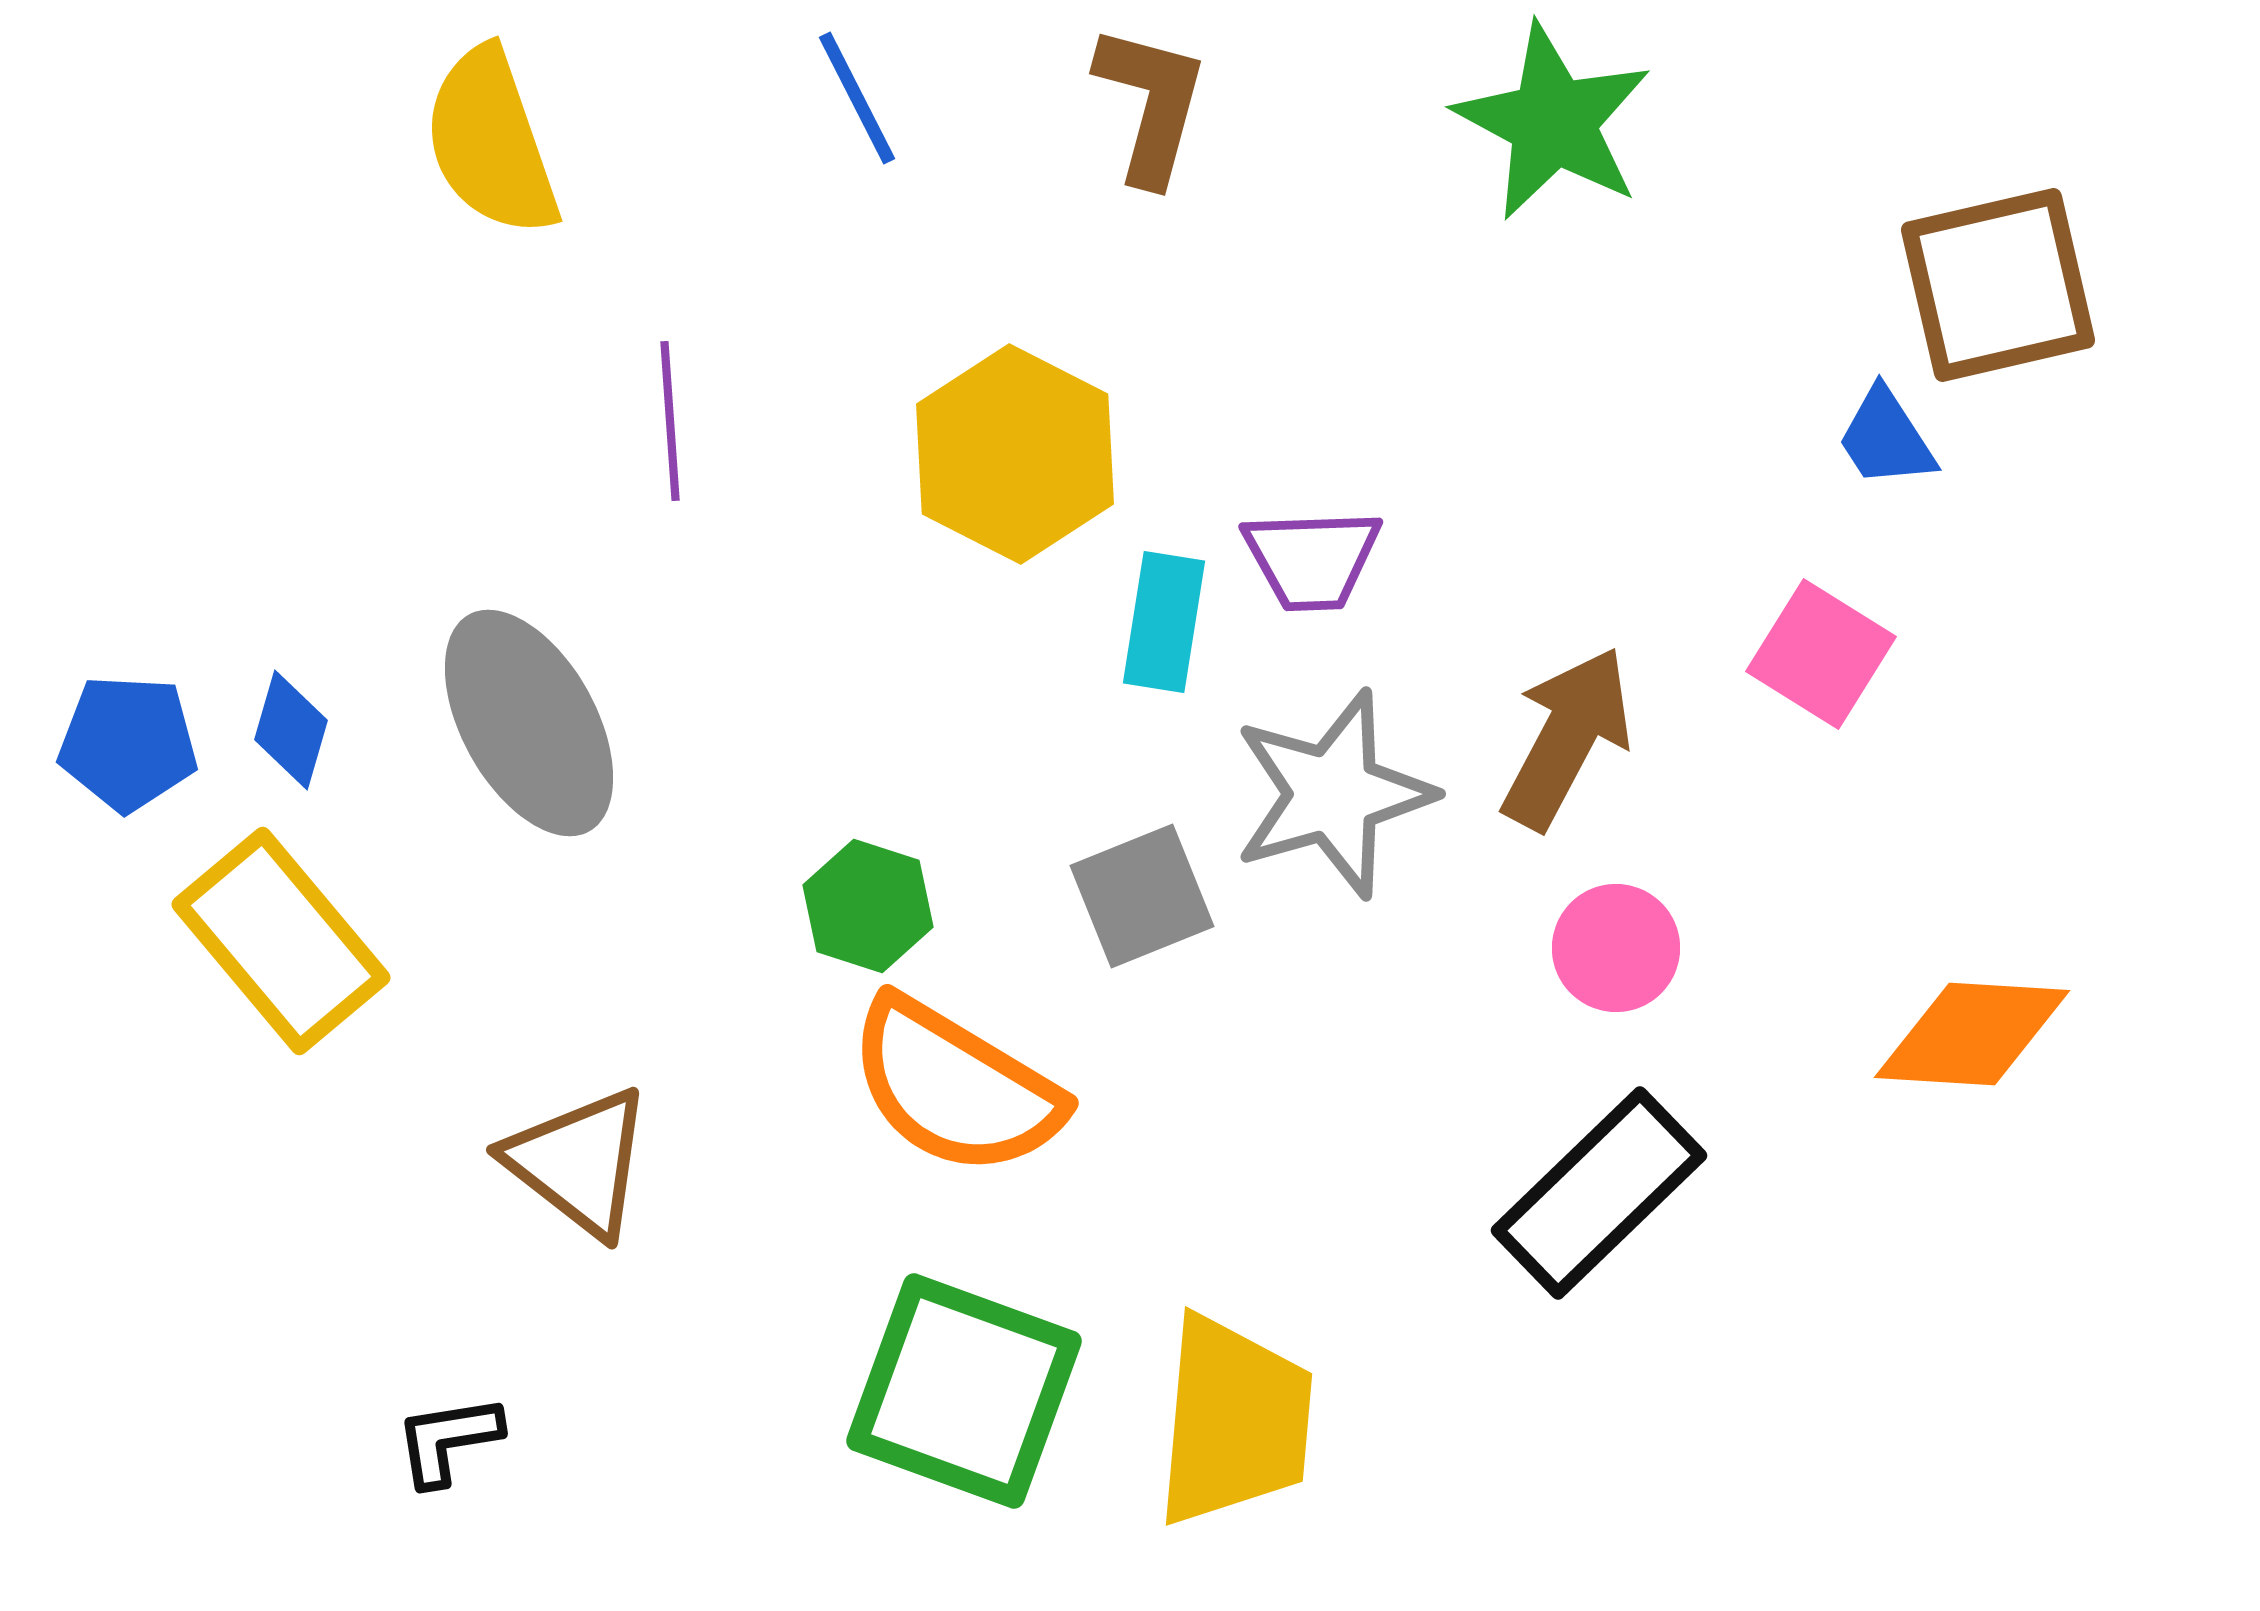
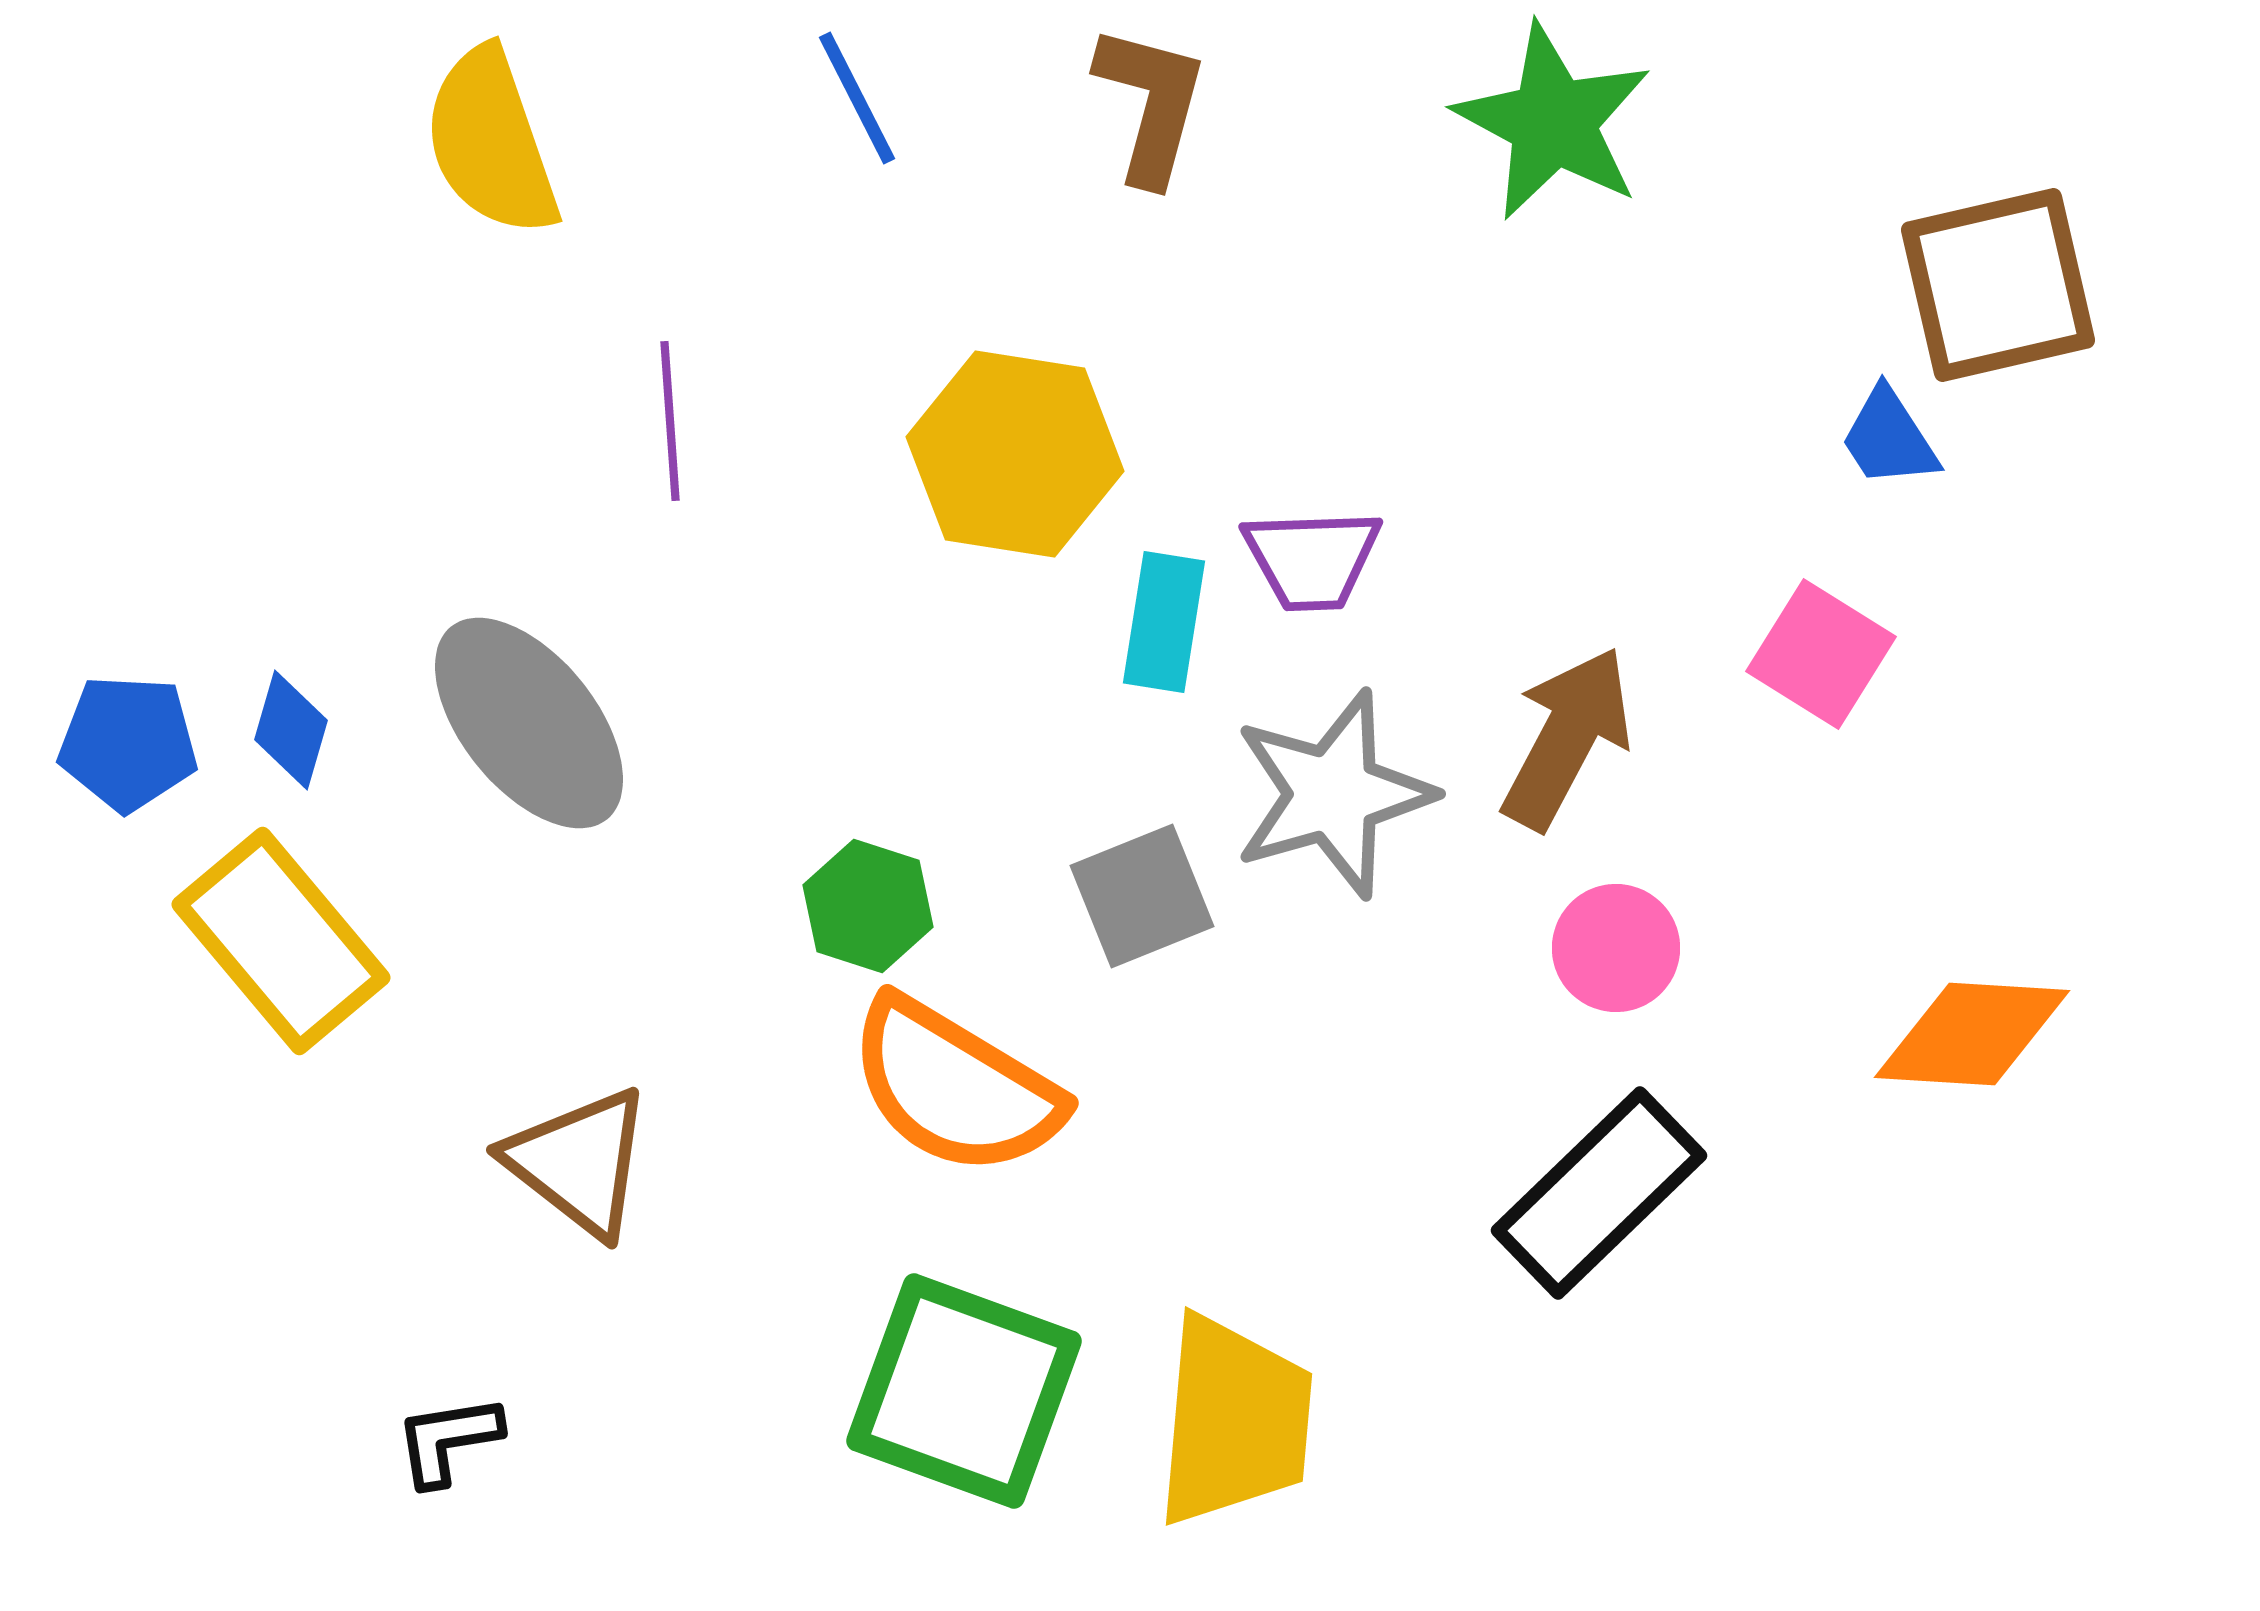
blue trapezoid: moved 3 px right
yellow hexagon: rotated 18 degrees counterclockwise
gray ellipse: rotated 10 degrees counterclockwise
